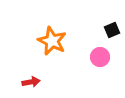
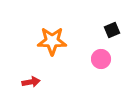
orange star: rotated 24 degrees counterclockwise
pink circle: moved 1 px right, 2 px down
